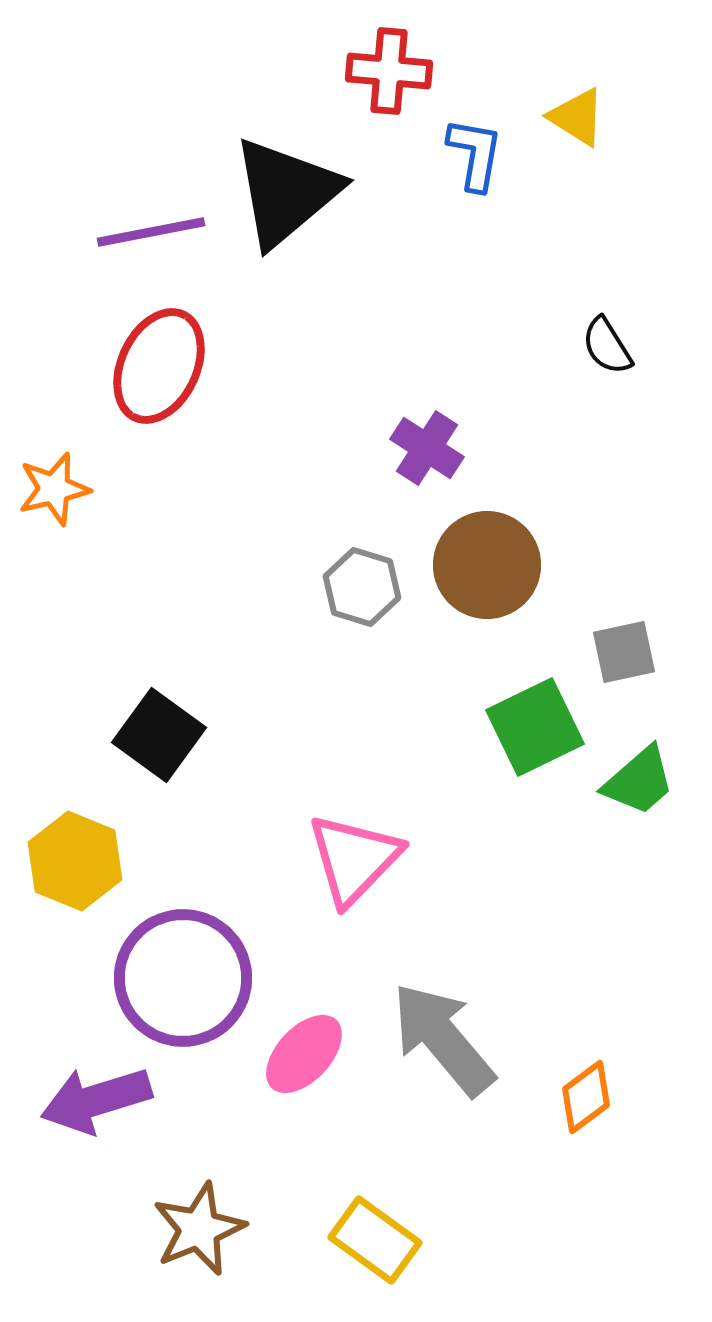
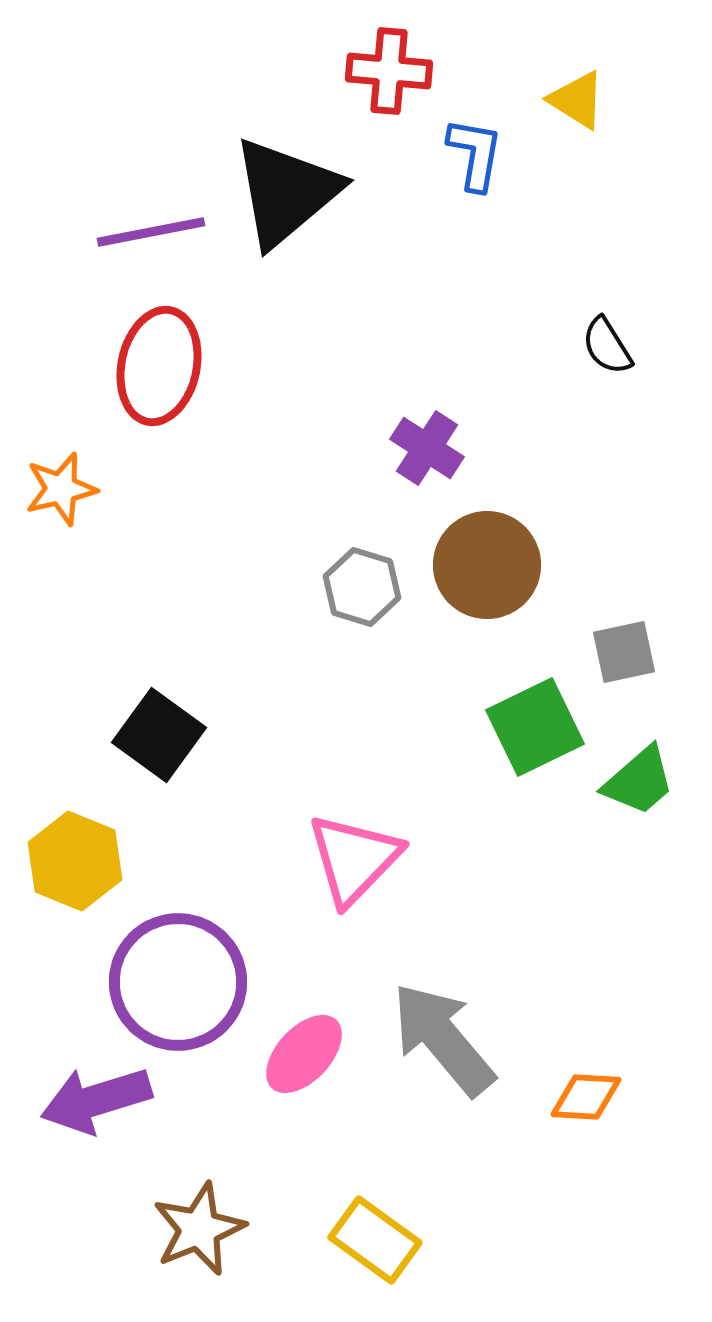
yellow triangle: moved 17 px up
red ellipse: rotated 13 degrees counterclockwise
orange star: moved 7 px right
purple circle: moved 5 px left, 4 px down
orange diamond: rotated 40 degrees clockwise
